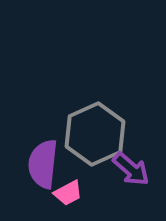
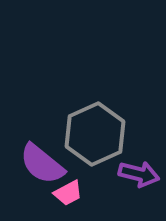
purple semicircle: moved 1 px left; rotated 57 degrees counterclockwise
purple arrow: moved 8 px right, 5 px down; rotated 27 degrees counterclockwise
